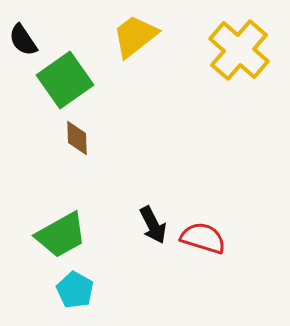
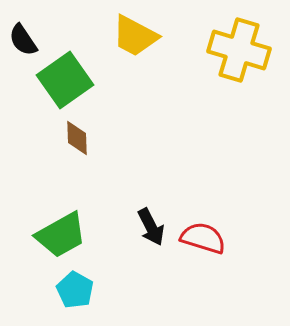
yellow trapezoid: rotated 114 degrees counterclockwise
yellow cross: rotated 24 degrees counterclockwise
black arrow: moved 2 px left, 2 px down
